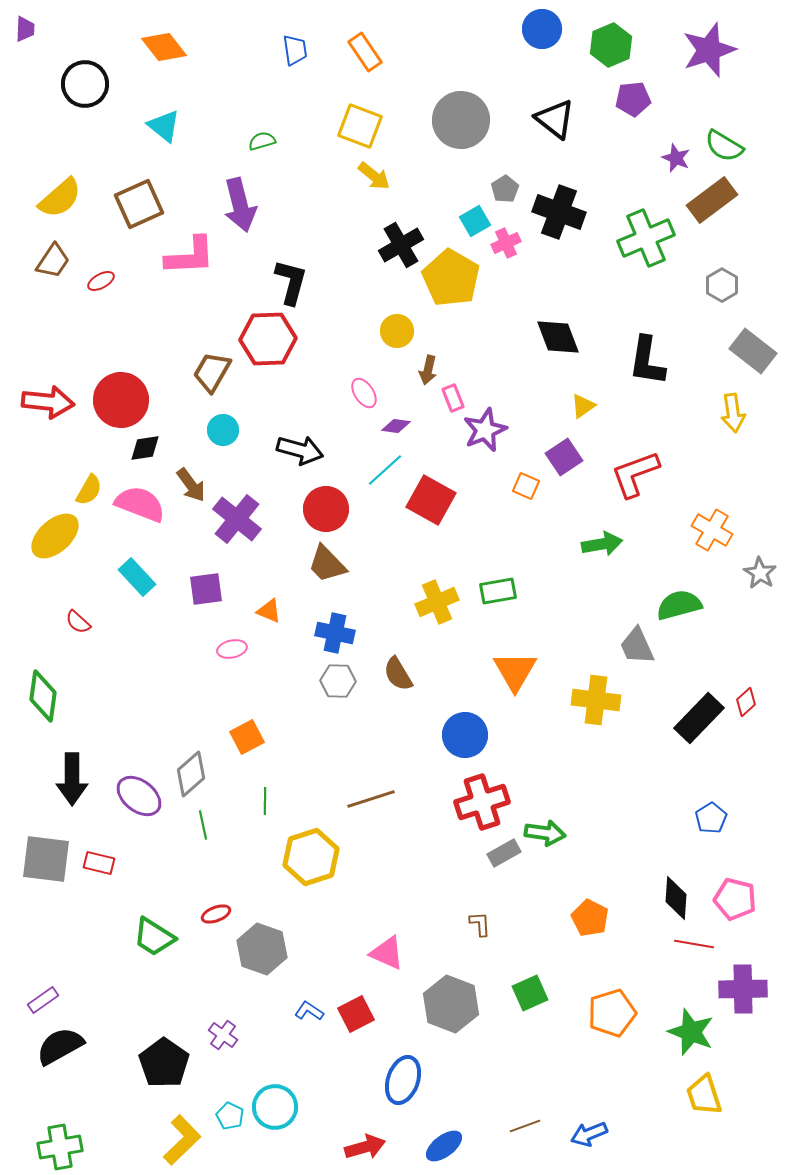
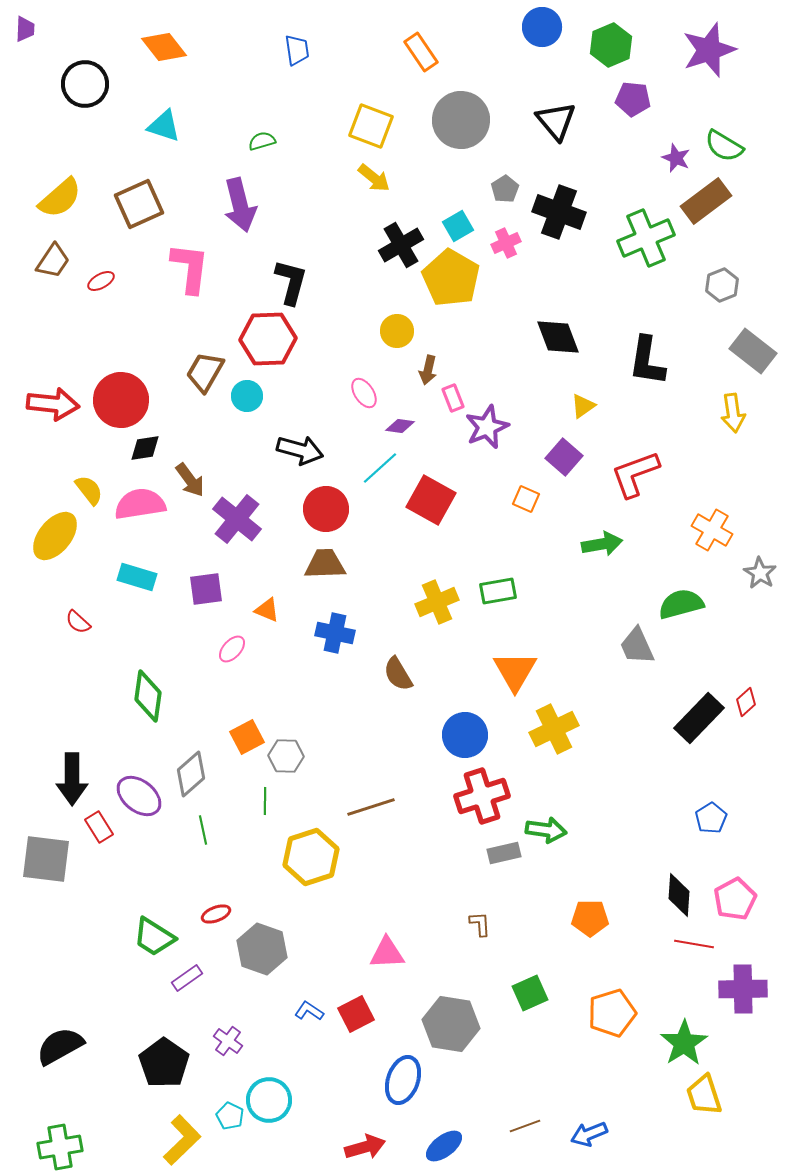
blue circle at (542, 29): moved 2 px up
blue trapezoid at (295, 50): moved 2 px right
orange rectangle at (365, 52): moved 56 px right
purple pentagon at (633, 99): rotated 12 degrees clockwise
black triangle at (555, 119): moved 1 px right, 2 px down; rotated 12 degrees clockwise
cyan triangle at (164, 126): rotated 21 degrees counterclockwise
yellow square at (360, 126): moved 11 px right
yellow arrow at (374, 176): moved 2 px down
brown rectangle at (712, 200): moved 6 px left, 1 px down
cyan square at (475, 221): moved 17 px left, 5 px down
pink L-shape at (190, 256): moved 12 px down; rotated 80 degrees counterclockwise
gray hexagon at (722, 285): rotated 8 degrees clockwise
brown trapezoid at (212, 372): moved 7 px left
red arrow at (48, 402): moved 5 px right, 2 px down
purple diamond at (396, 426): moved 4 px right
cyan circle at (223, 430): moved 24 px right, 34 px up
purple star at (485, 430): moved 2 px right, 3 px up
purple square at (564, 457): rotated 15 degrees counterclockwise
cyan line at (385, 470): moved 5 px left, 2 px up
brown arrow at (191, 485): moved 1 px left, 5 px up
orange square at (526, 486): moved 13 px down
yellow semicircle at (89, 490): rotated 68 degrees counterclockwise
pink semicircle at (140, 504): rotated 30 degrees counterclockwise
yellow ellipse at (55, 536): rotated 9 degrees counterclockwise
brown trapezoid at (327, 564): moved 2 px left; rotated 132 degrees clockwise
cyan rectangle at (137, 577): rotated 30 degrees counterclockwise
green semicircle at (679, 605): moved 2 px right, 1 px up
orange triangle at (269, 611): moved 2 px left, 1 px up
pink ellipse at (232, 649): rotated 36 degrees counterclockwise
gray hexagon at (338, 681): moved 52 px left, 75 px down
green diamond at (43, 696): moved 105 px right
yellow cross at (596, 700): moved 42 px left, 29 px down; rotated 33 degrees counterclockwise
brown line at (371, 799): moved 8 px down
red cross at (482, 802): moved 6 px up
green line at (203, 825): moved 5 px down
green arrow at (545, 833): moved 1 px right, 3 px up
gray rectangle at (504, 853): rotated 16 degrees clockwise
red rectangle at (99, 863): moved 36 px up; rotated 44 degrees clockwise
black diamond at (676, 898): moved 3 px right, 3 px up
pink pentagon at (735, 899): rotated 30 degrees clockwise
orange pentagon at (590, 918): rotated 27 degrees counterclockwise
pink triangle at (387, 953): rotated 27 degrees counterclockwise
purple rectangle at (43, 1000): moved 144 px right, 22 px up
gray hexagon at (451, 1004): moved 20 px down; rotated 12 degrees counterclockwise
green star at (691, 1032): moved 7 px left, 11 px down; rotated 18 degrees clockwise
purple cross at (223, 1035): moved 5 px right, 6 px down
cyan circle at (275, 1107): moved 6 px left, 7 px up
